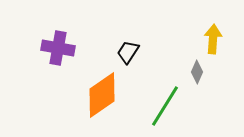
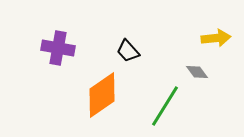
yellow arrow: moved 3 px right, 1 px up; rotated 80 degrees clockwise
black trapezoid: moved 1 px up; rotated 75 degrees counterclockwise
gray diamond: rotated 60 degrees counterclockwise
